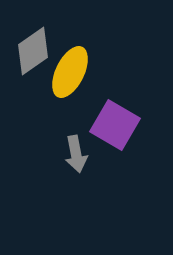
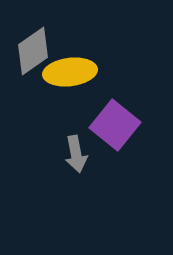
yellow ellipse: rotated 57 degrees clockwise
purple square: rotated 9 degrees clockwise
